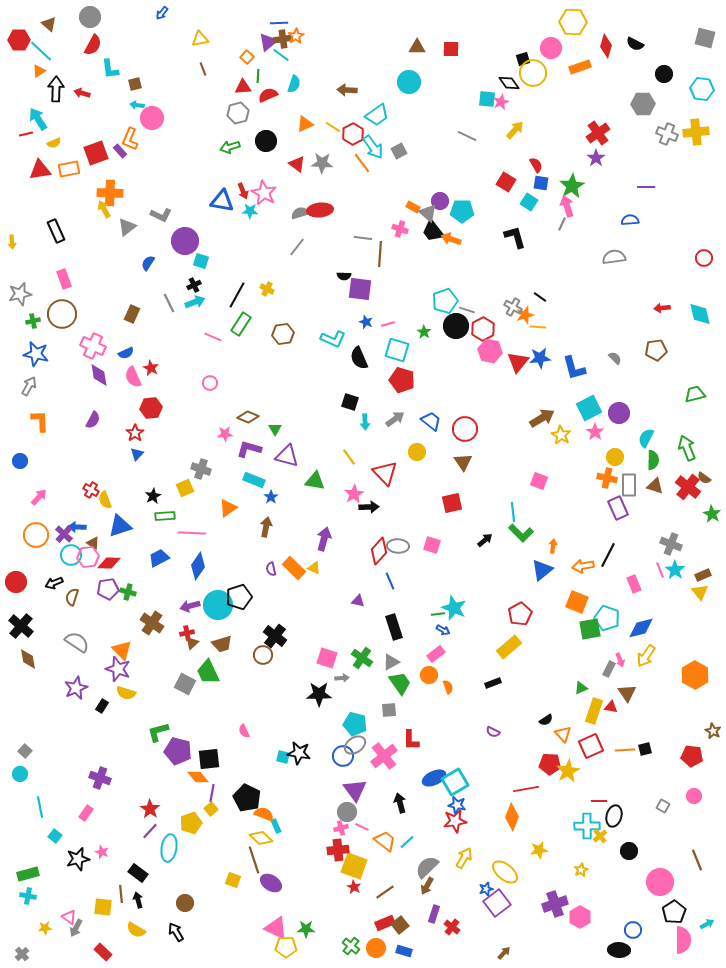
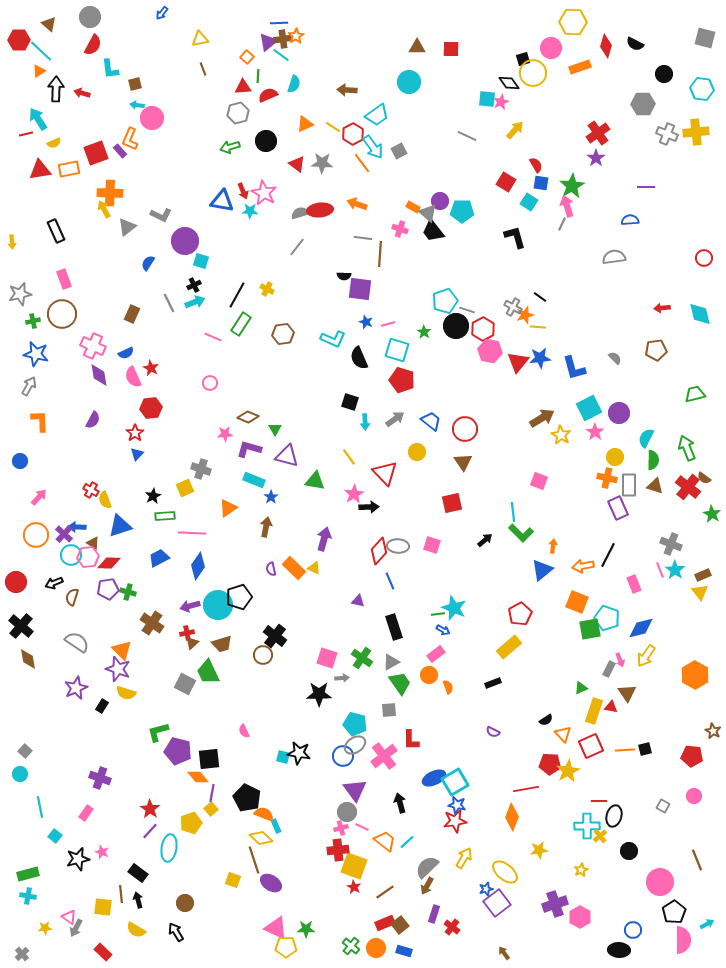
orange arrow at (451, 239): moved 94 px left, 35 px up
brown arrow at (504, 953): rotated 80 degrees counterclockwise
